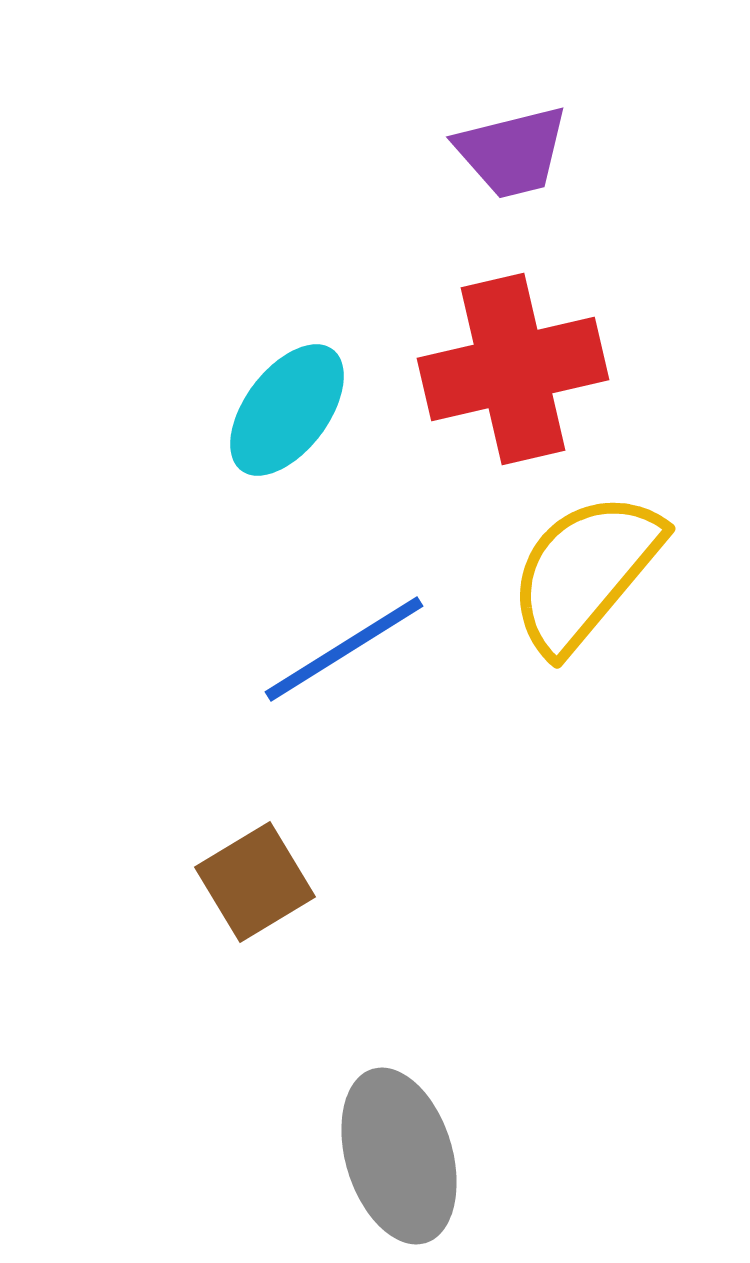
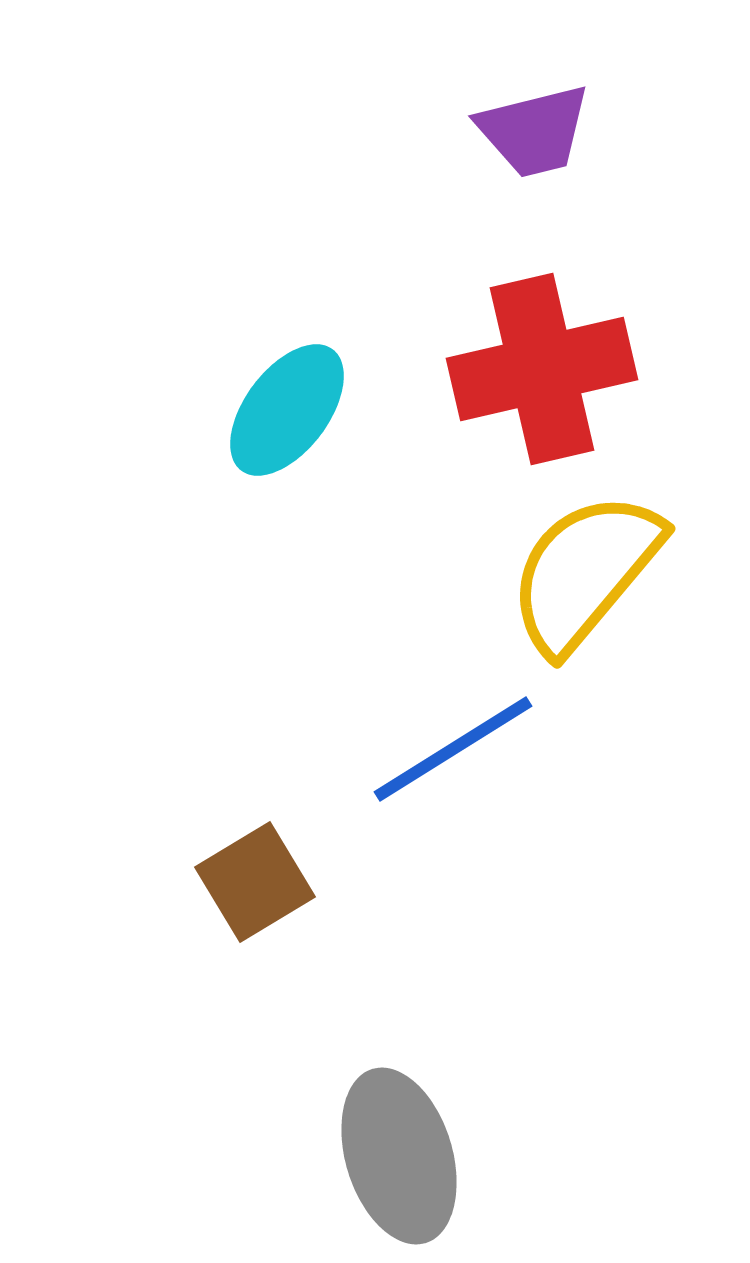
purple trapezoid: moved 22 px right, 21 px up
red cross: moved 29 px right
blue line: moved 109 px right, 100 px down
